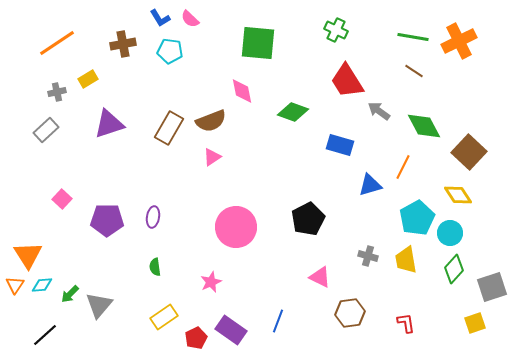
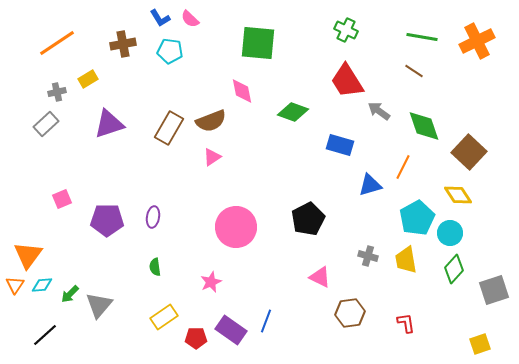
green cross at (336, 30): moved 10 px right
green line at (413, 37): moved 9 px right
orange cross at (459, 41): moved 18 px right
green diamond at (424, 126): rotated 9 degrees clockwise
gray rectangle at (46, 130): moved 6 px up
pink square at (62, 199): rotated 24 degrees clockwise
orange triangle at (28, 255): rotated 8 degrees clockwise
gray square at (492, 287): moved 2 px right, 3 px down
blue line at (278, 321): moved 12 px left
yellow square at (475, 323): moved 5 px right, 21 px down
red pentagon at (196, 338): rotated 25 degrees clockwise
